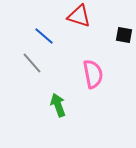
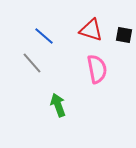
red triangle: moved 12 px right, 14 px down
pink semicircle: moved 4 px right, 5 px up
